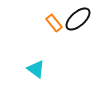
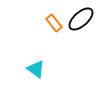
black ellipse: moved 3 px right
